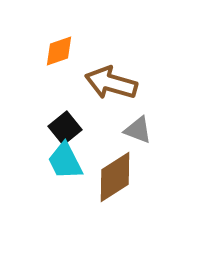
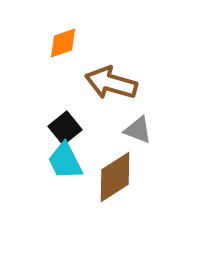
orange diamond: moved 4 px right, 8 px up
